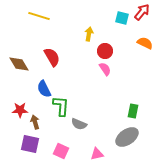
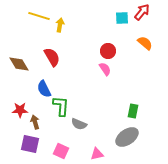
cyan square: rotated 16 degrees counterclockwise
yellow arrow: moved 29 px left, 9 px up
orange semicircle: rotated 14 degrees clockwise
red circle: moved 3 px right
